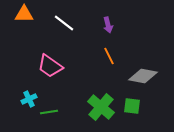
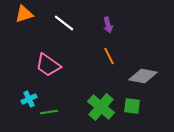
orange triangle: rotated 18 degrees counterclockwise
pink trapezoid: moved 2 px left, 1 px up
